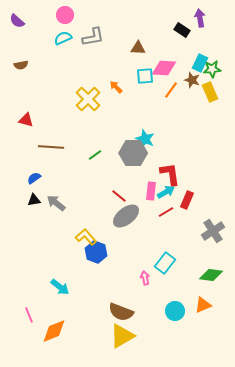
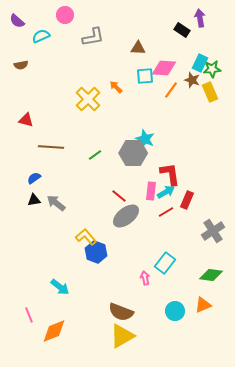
cyan semicircle at (63, 38): moved 22 px left, 2 px up
